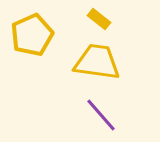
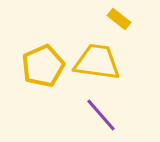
yellow rectangle: moved 20 px right
yellow pentagon: moved 11 px right, 31 px down
